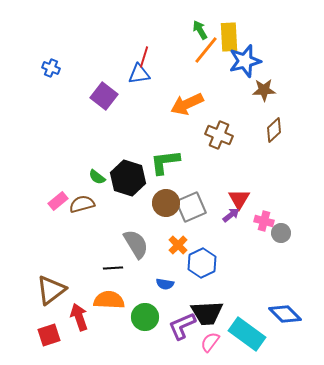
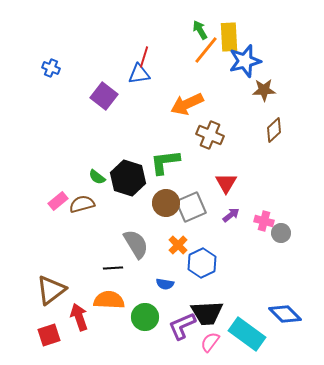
brown cross: moved 9 px left
red triangle: moved 13 px left, 16 px up
